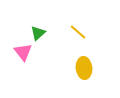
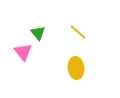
green triangle: rotated 28 degrees counterclockwise
yellow ellipse: moved 8 px left
